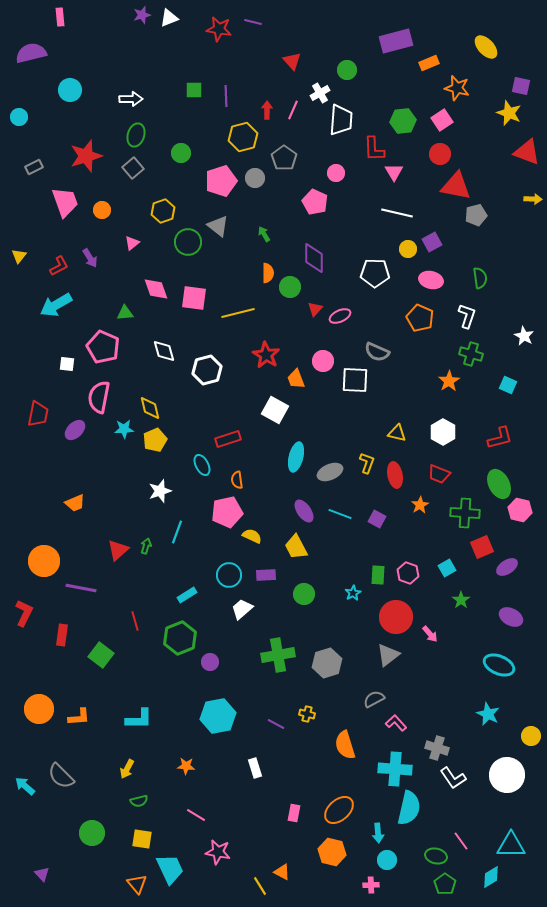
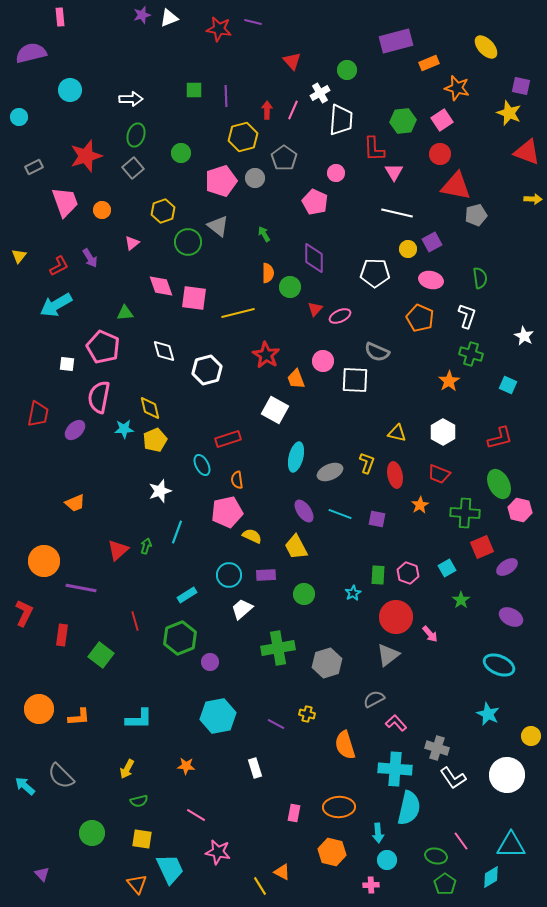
pink diamond at (156, 289): moved 5 px right, 3 px up
purple square at (377, 519): rotated 18 degrees counterclockwise
green cross at (278, 655): moved 7 px up
orange ellipse at (339, 810): moved 3 px up; rotated 40 degrees clockwise
